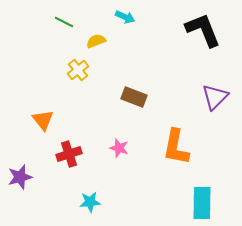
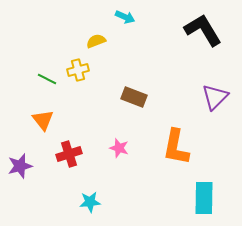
green line: moved 17 px left, 57 px down
black L-shape: rotated 9 degrees counterclockwise
yellow cross: rotated 25 degrees clockwise
purple star: moved 11 px up
cyan rectangle: moved 2 px right, 5 px up
